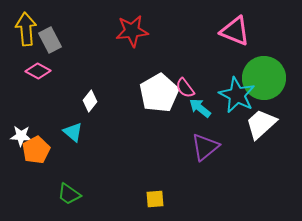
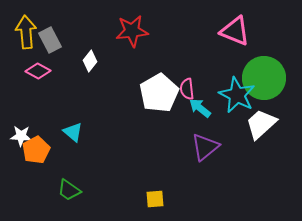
yellow arrow: moved 3 px down
pink semicircle: moved 2 px right, 1 px down; rotated 30 degrees clockwise
white diamond: moved 40 px up
green trapezoid: moved 4 px up
